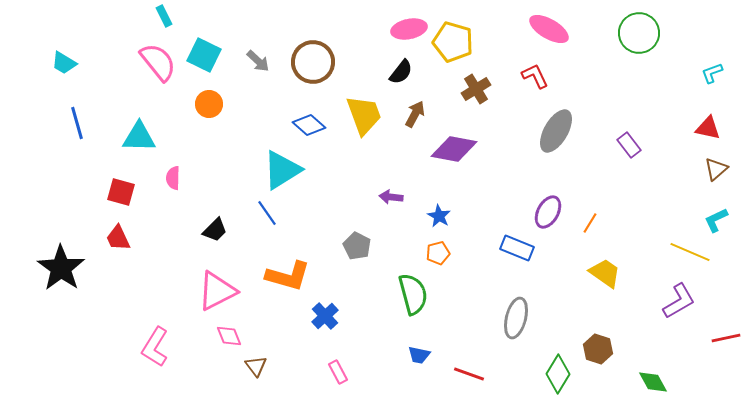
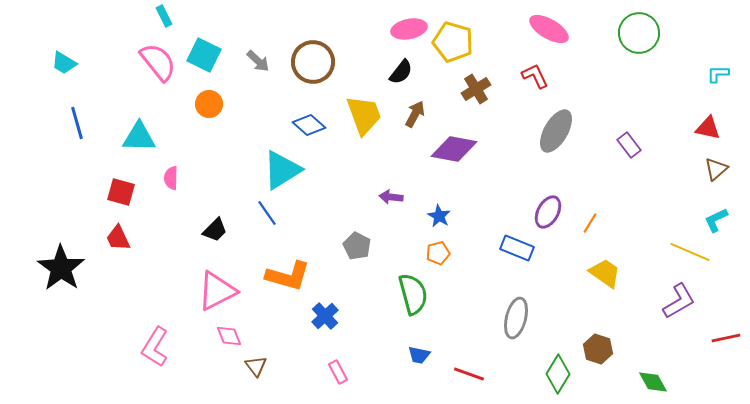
cyan L-shape at (712, 73): moved 6 px right, 1 px down; rotated 20 degrees clockwise
pink semicircle at (173, 178): moved 2 px left
